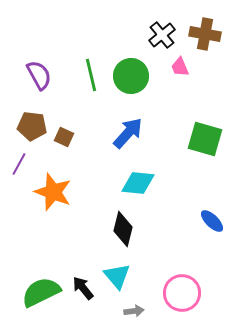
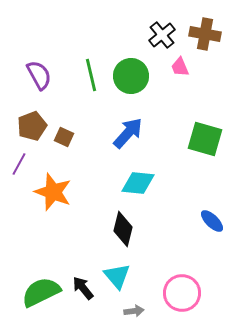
brown pentagon: rotated 28 degrees counterclockwise
